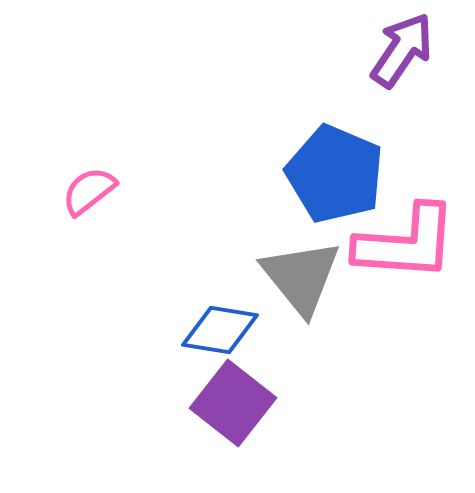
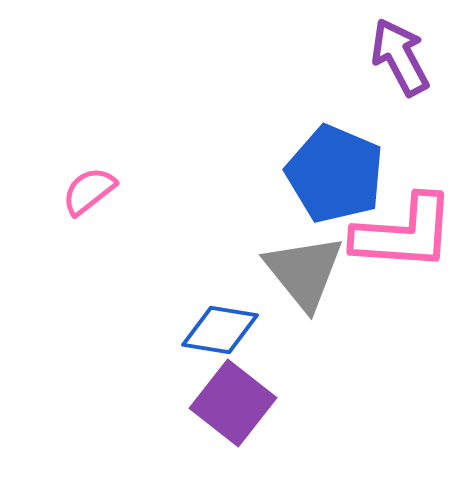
purple arrow: moved 2 px left, 7 px down; rotated 62 degrees counterclockwise
pink L-shape: moved 2 px left, 10 px up
gray triangle: moved 3 px right, 5 px up
